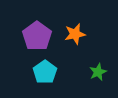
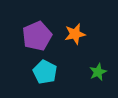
purple pentagon: rotated 12 degrees clockwise
cyan pentagon: rotated 10 degrees counterclockwise
